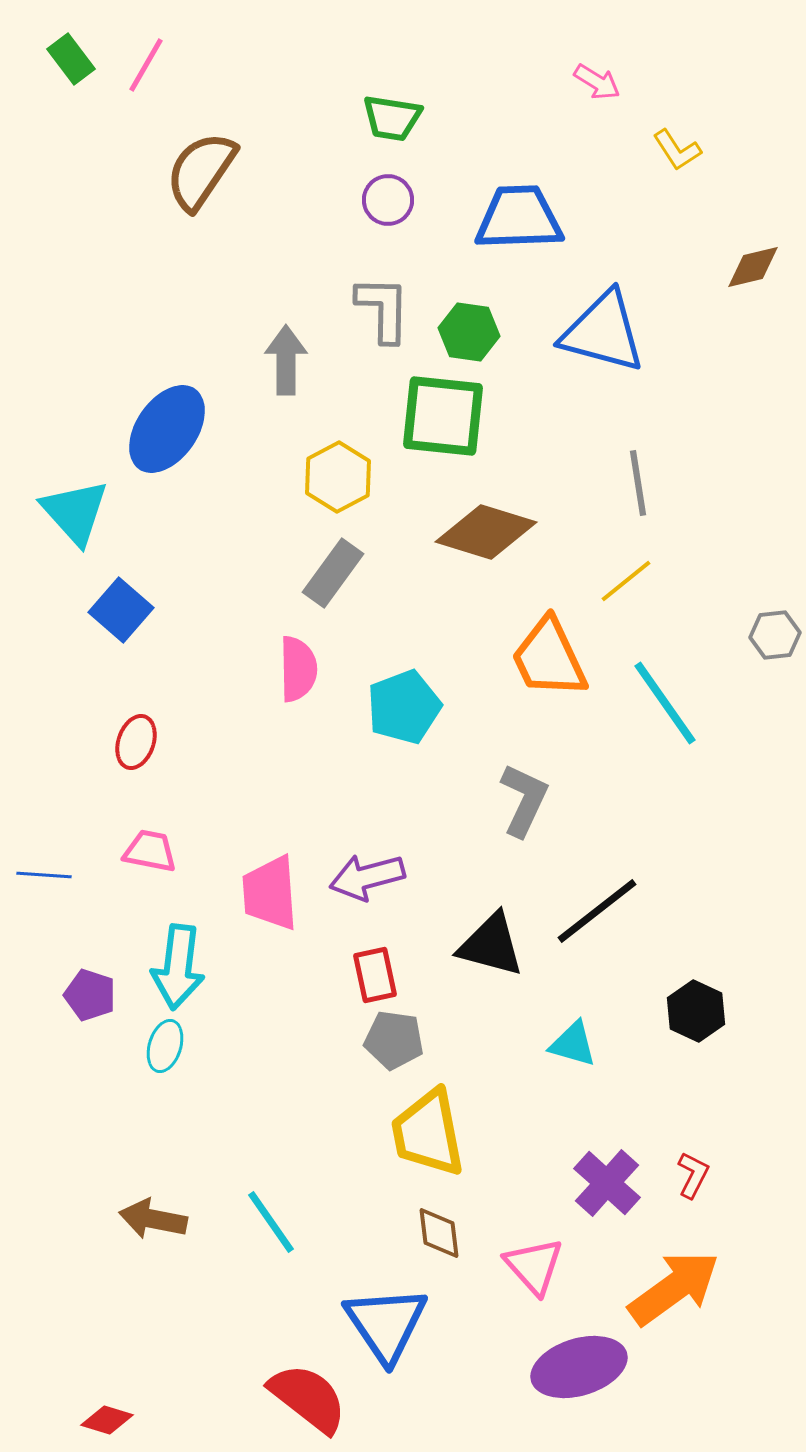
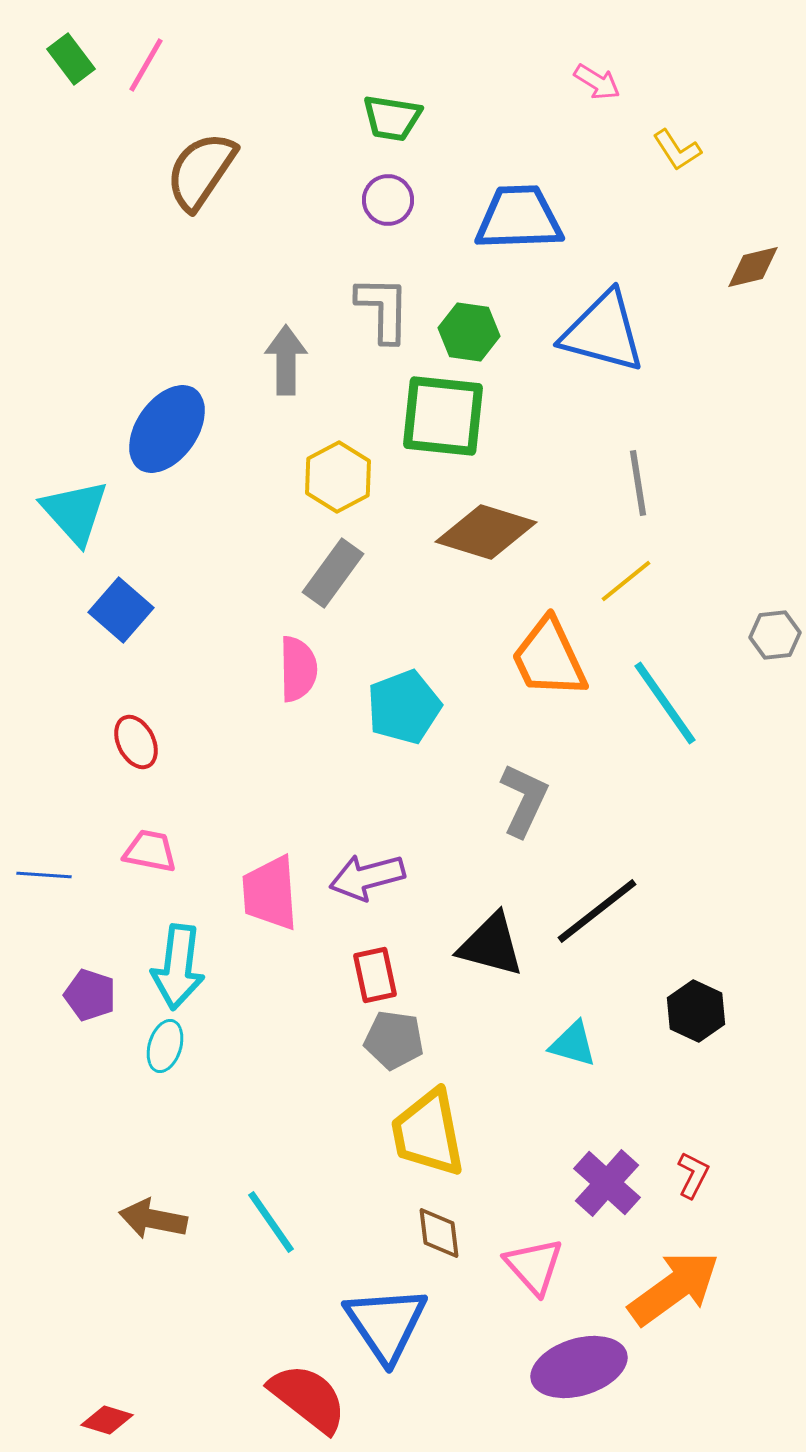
red ellipse at (136, 742): rotated 46 degrees counterclockwise
